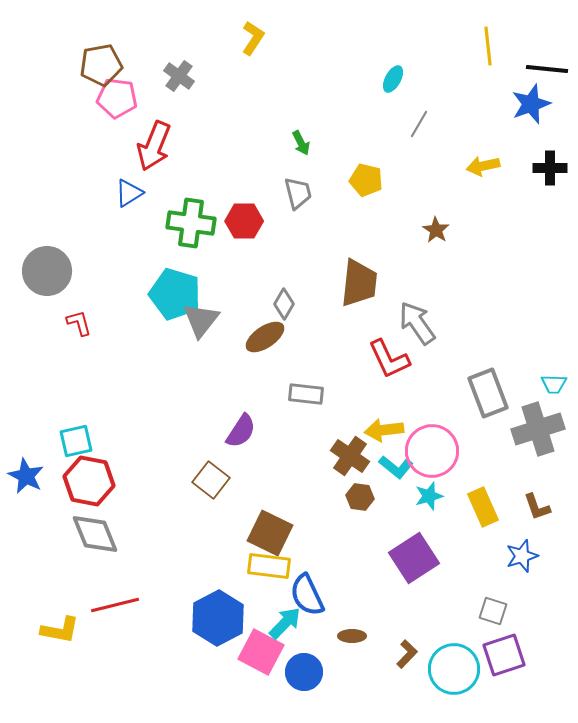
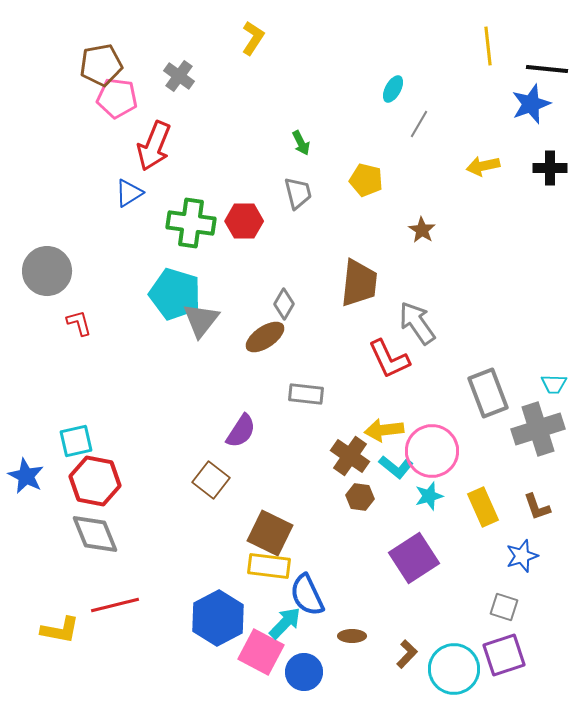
cyan ellipse at (393, 79): moved 10 px down
brown star at (436, 230): moved 14 px left
red hexagon at (89, 481): moved 6 px right
gray square at (493, 611): moved 11 px right, 4 px up
